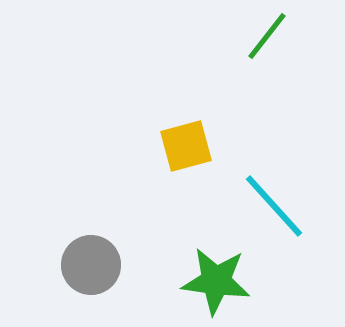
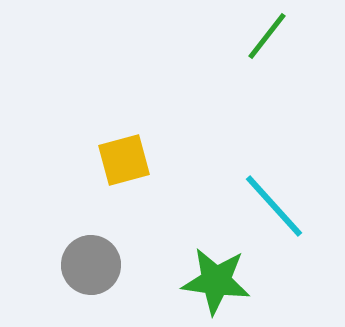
yellow square: moved 62 px left, 14 px down
